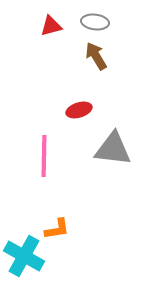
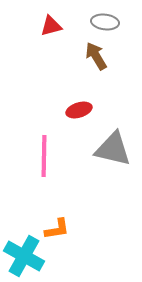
gray ellipse: moved 10 px right
gray triangle: rotated 6 degrees clockwise
